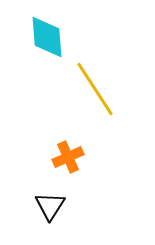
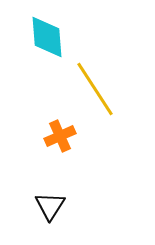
orange cross: moved 8 px left, 21 px up
